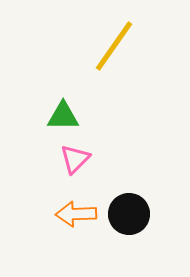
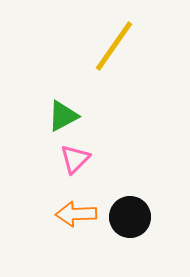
green triangle: rotated 28 degrees counterclockwise
black circle: moved 1 px right, 3 px down
